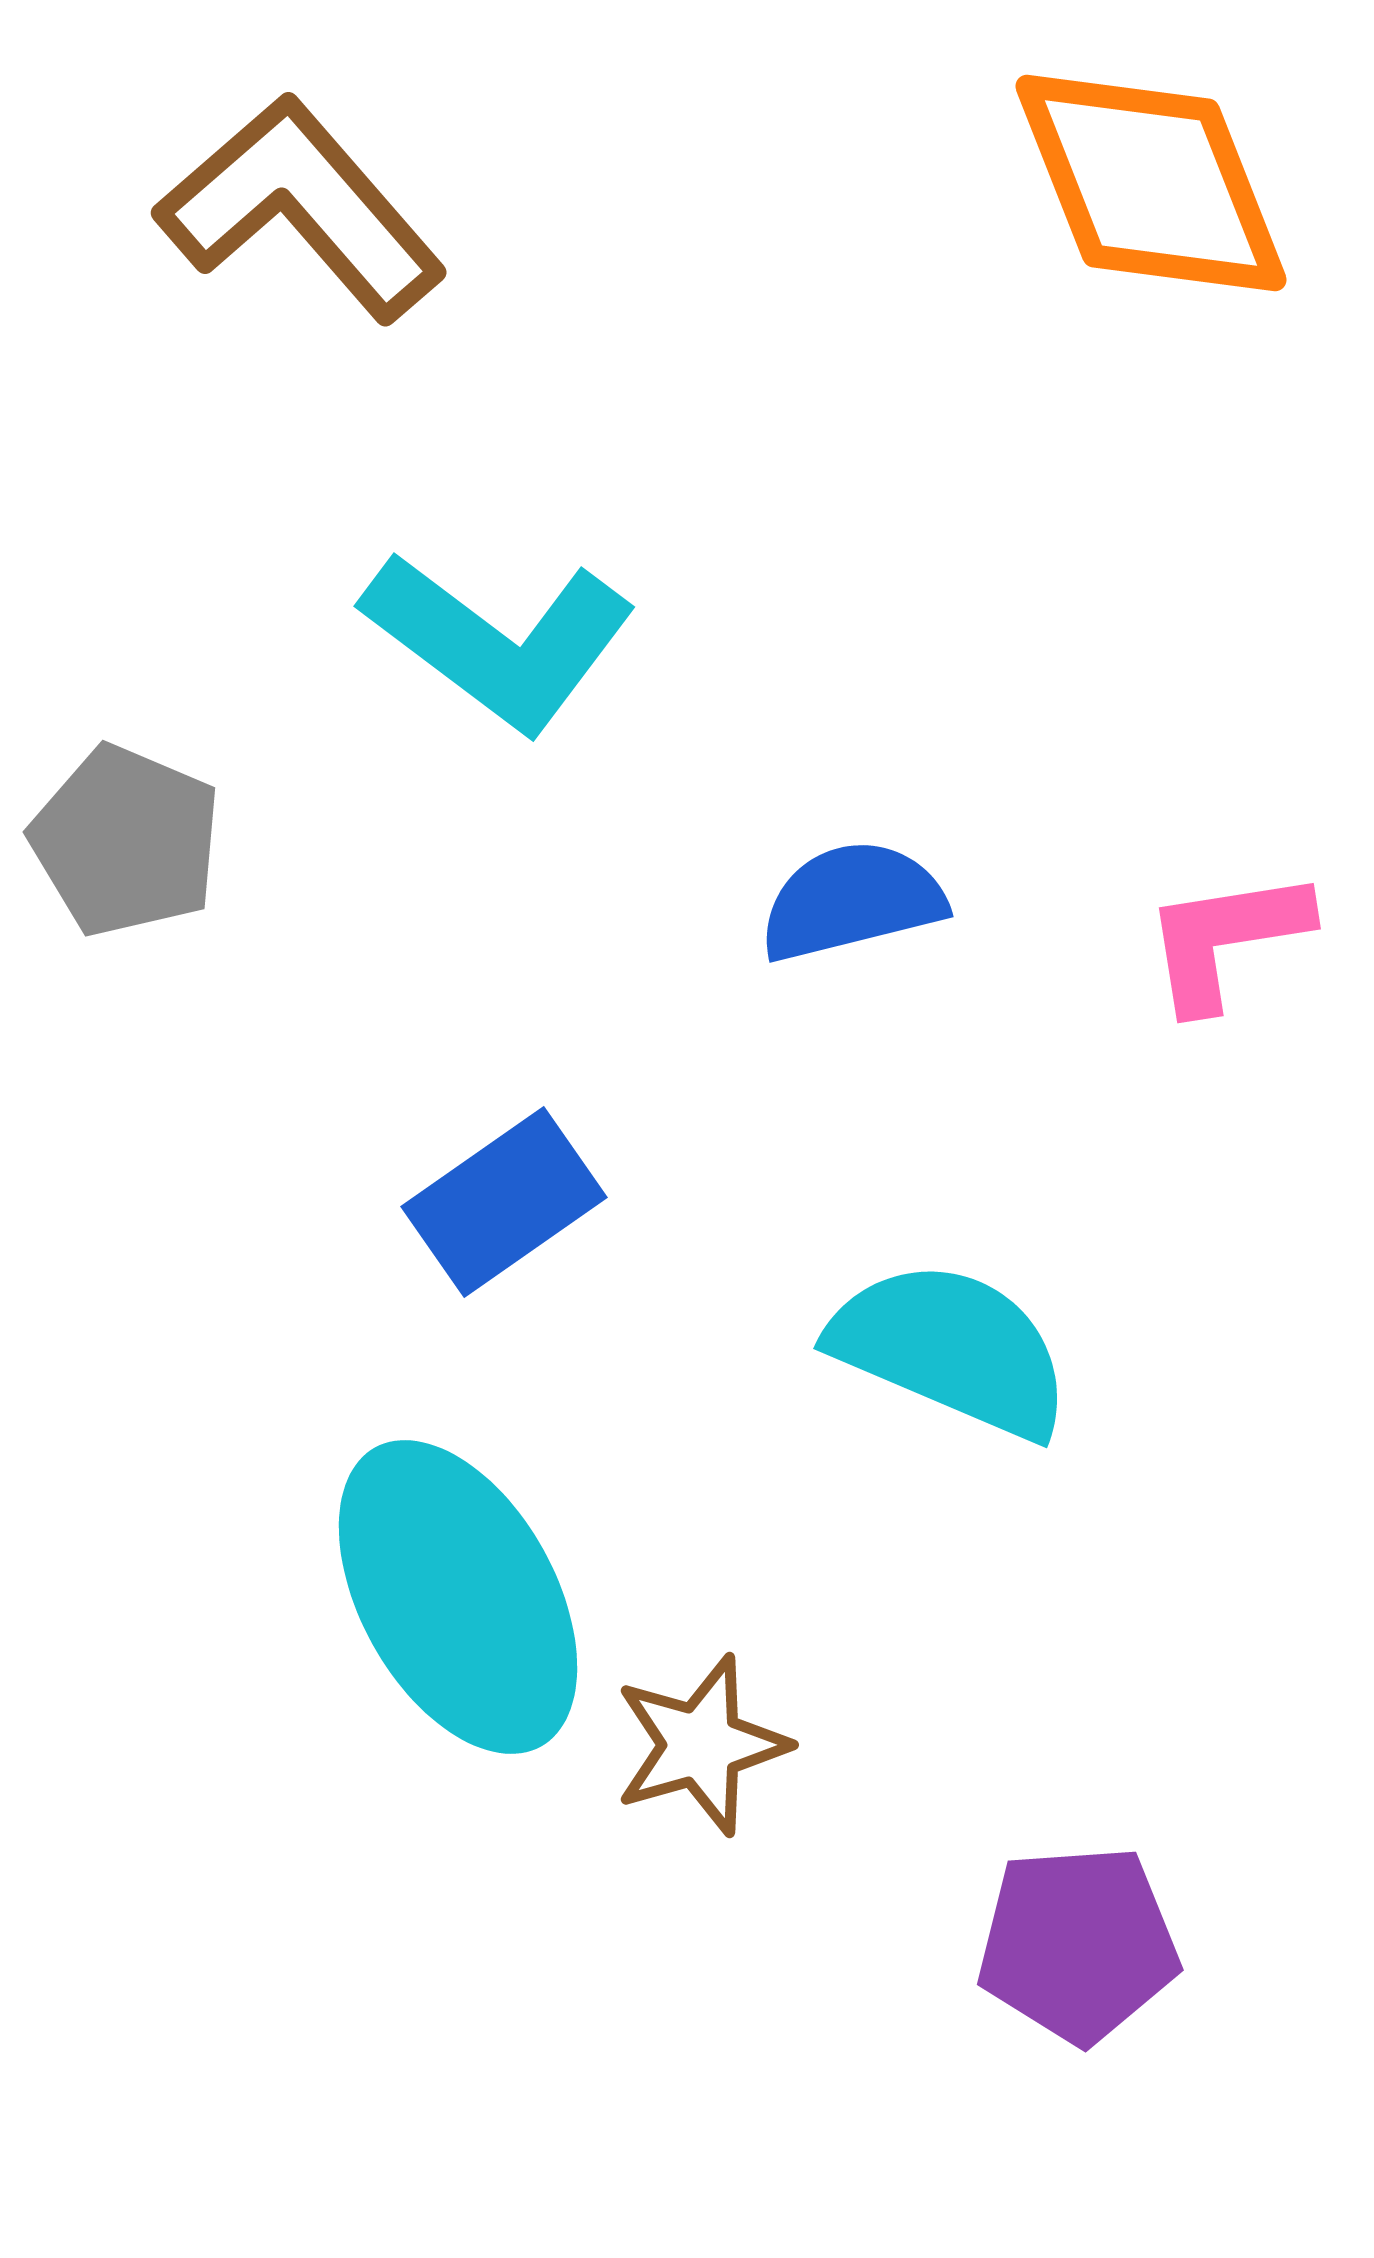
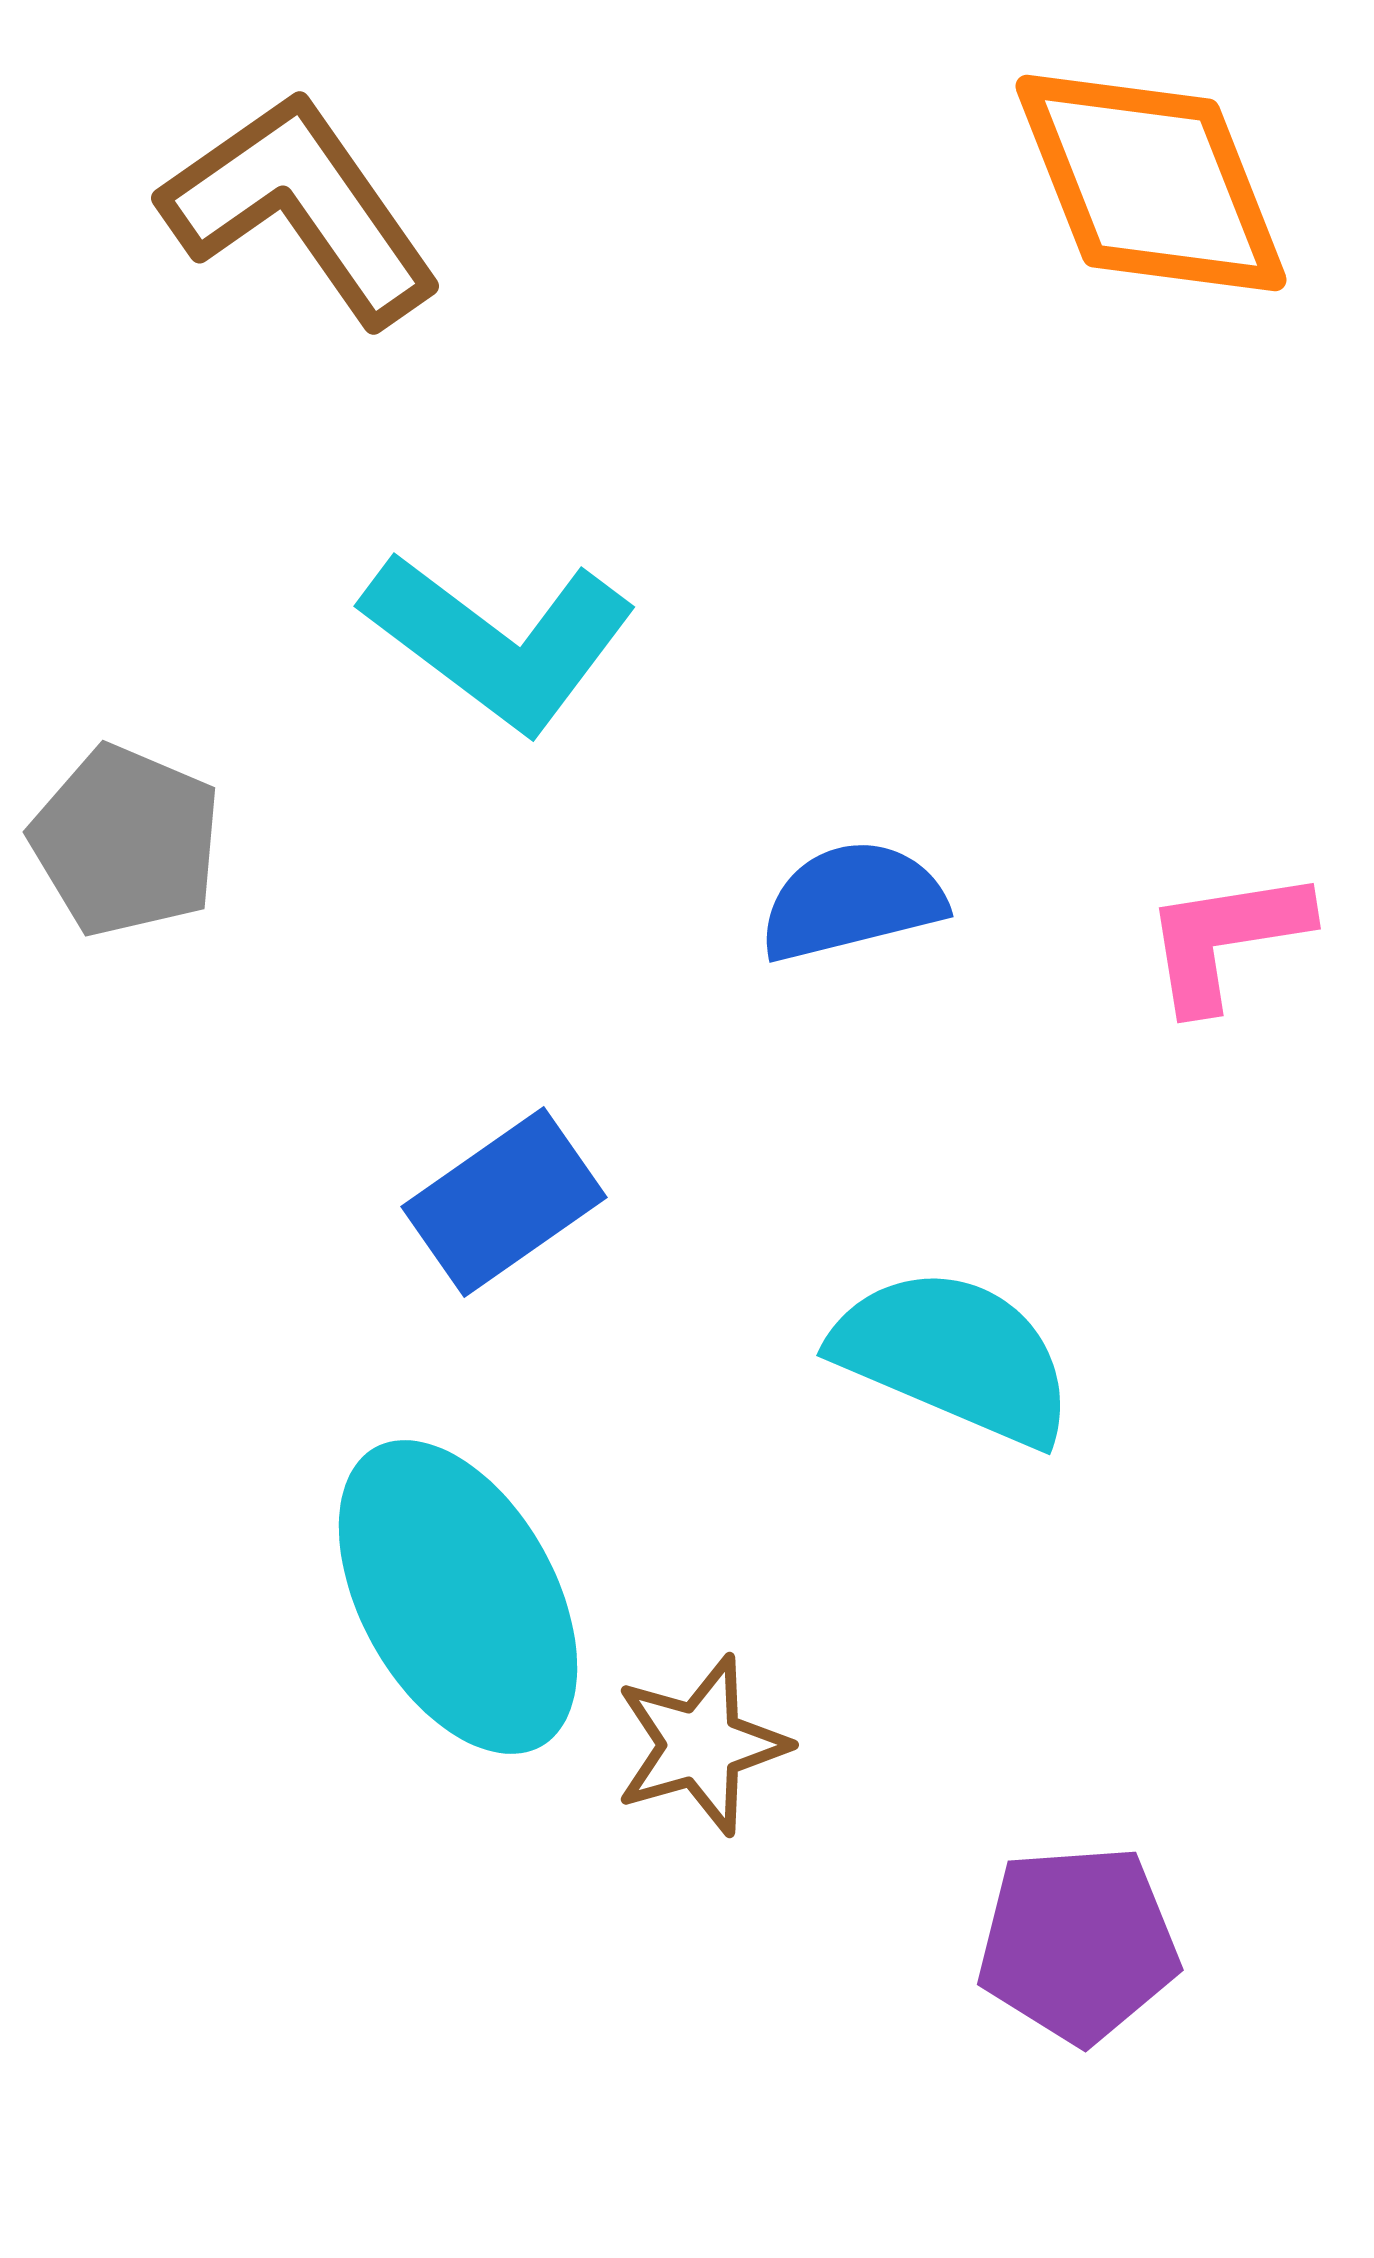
brown L-shape: rotated 6 degrees clockwise
cyan semicircle: moved 3 px right, 7 px down
